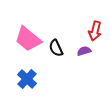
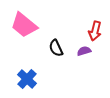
pink trapezoid: moved 4 px left, 14 px up
